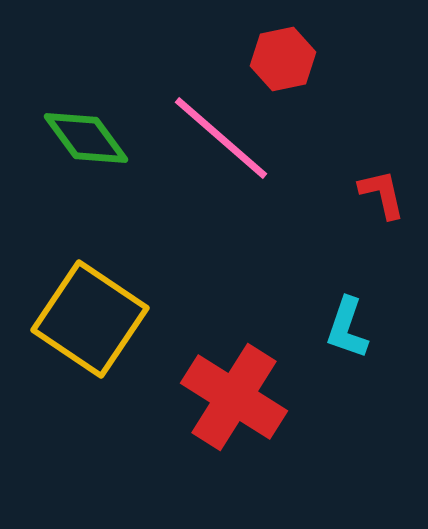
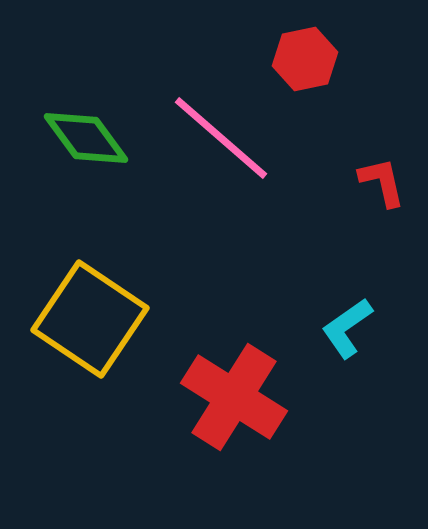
red hexagon: moved 22 px right
red L-shape: moved 12 px up
cyan L-shape: rotated 36 degrees clockwise
